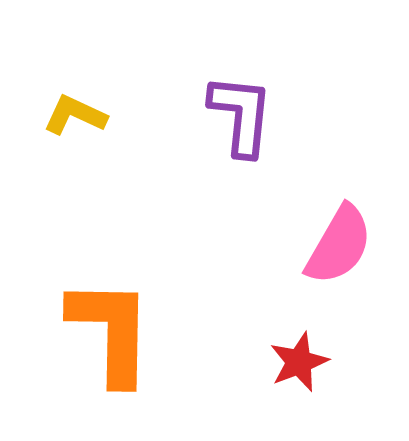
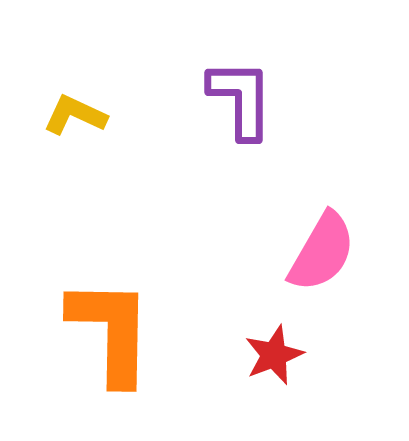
purple L-shape: moved 16 px up; rotated 6 degrees counterclockwise
pink semicircle: moved 17 px left, 7 px down
red star: moved 25 px left, 7 px up
